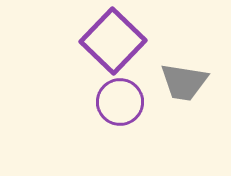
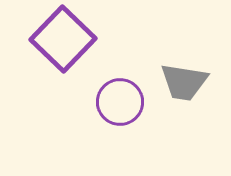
purple square: moved 50 px left, 2 px up
